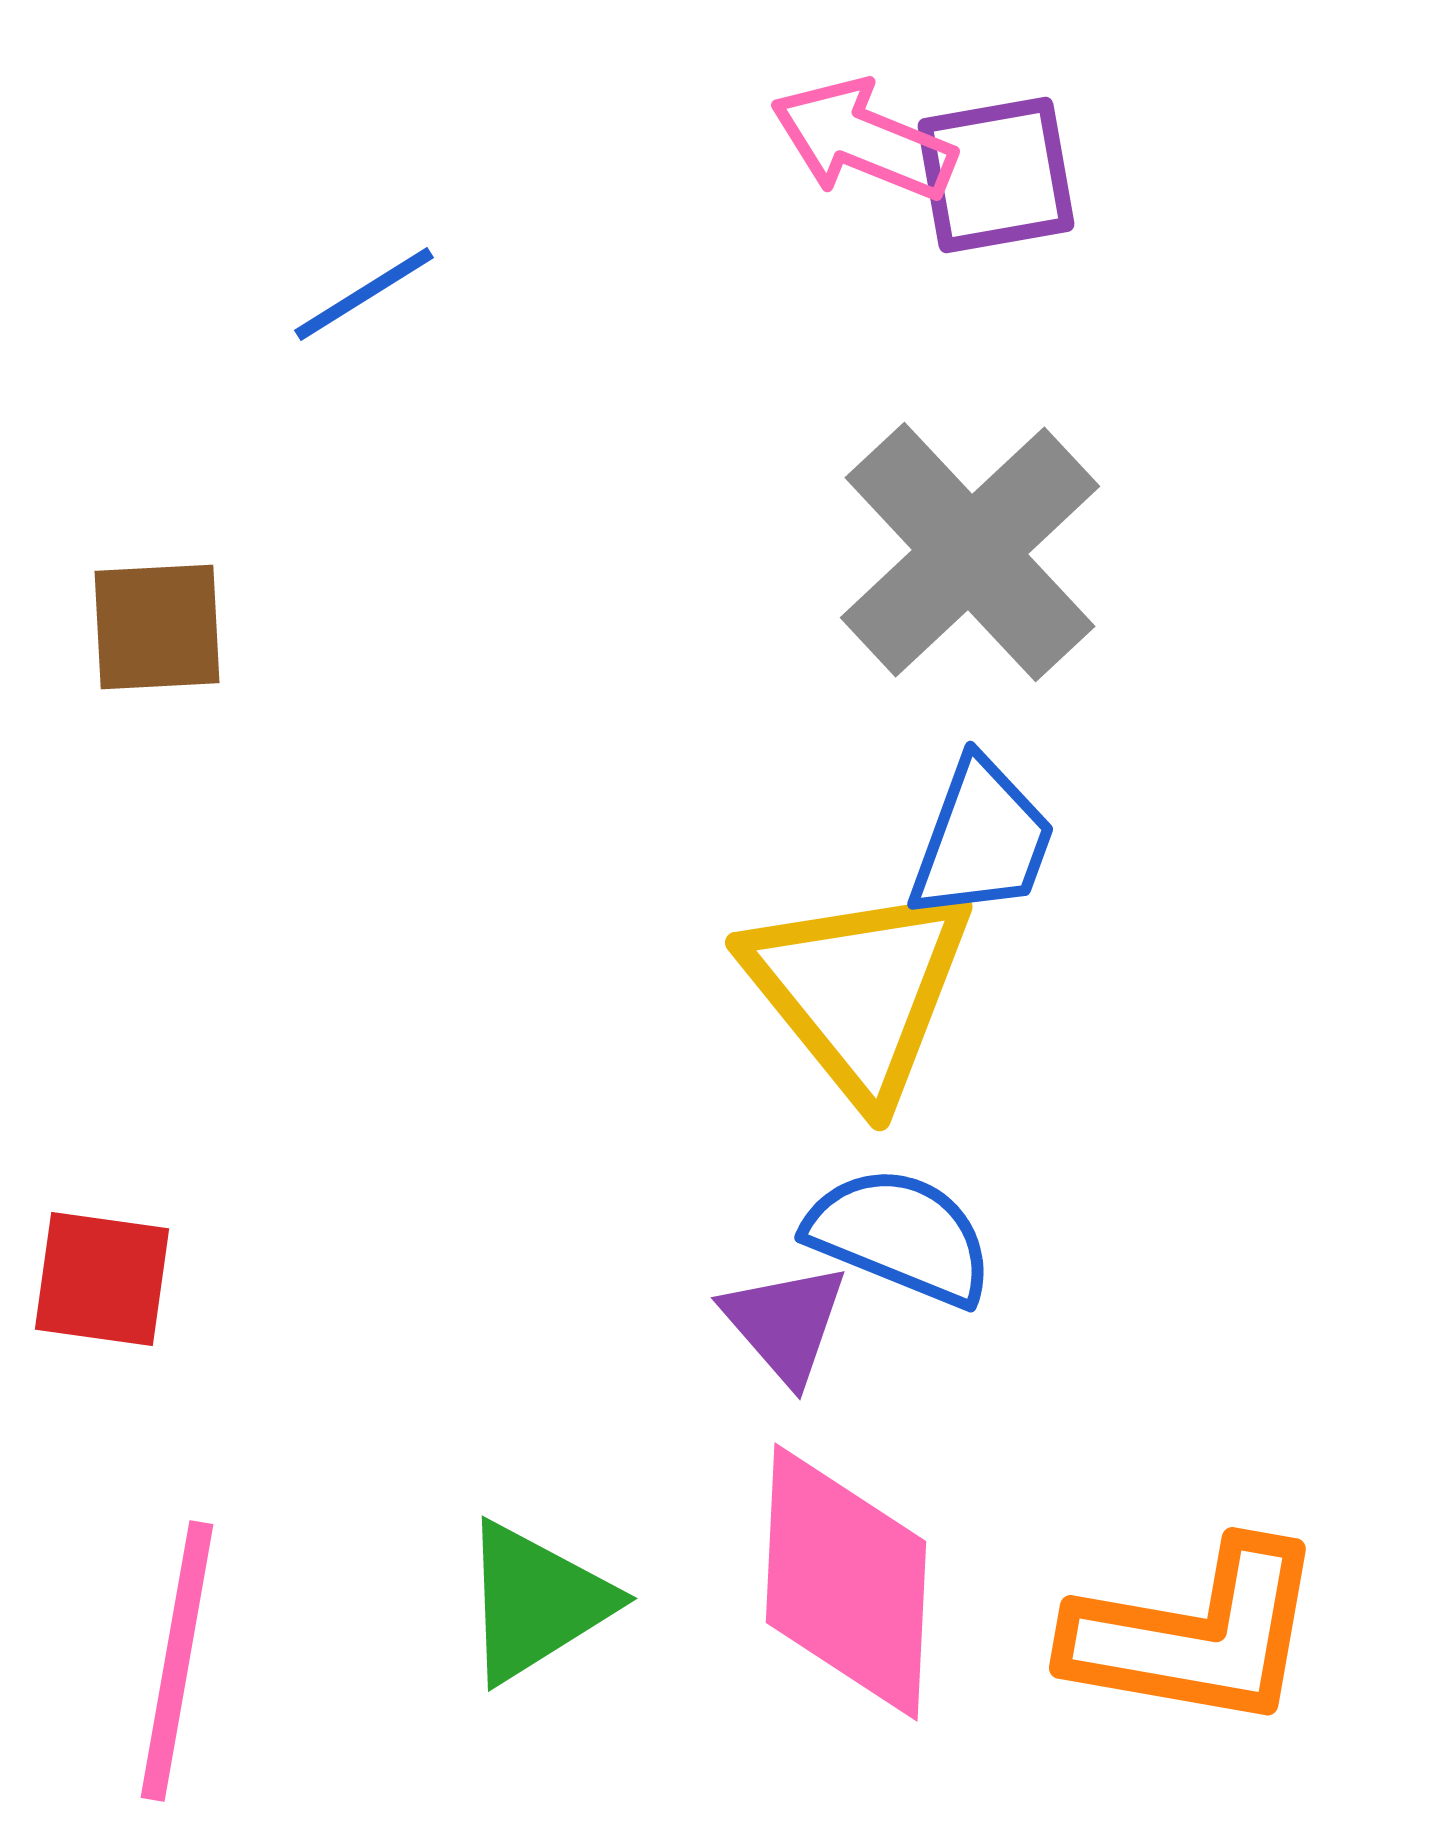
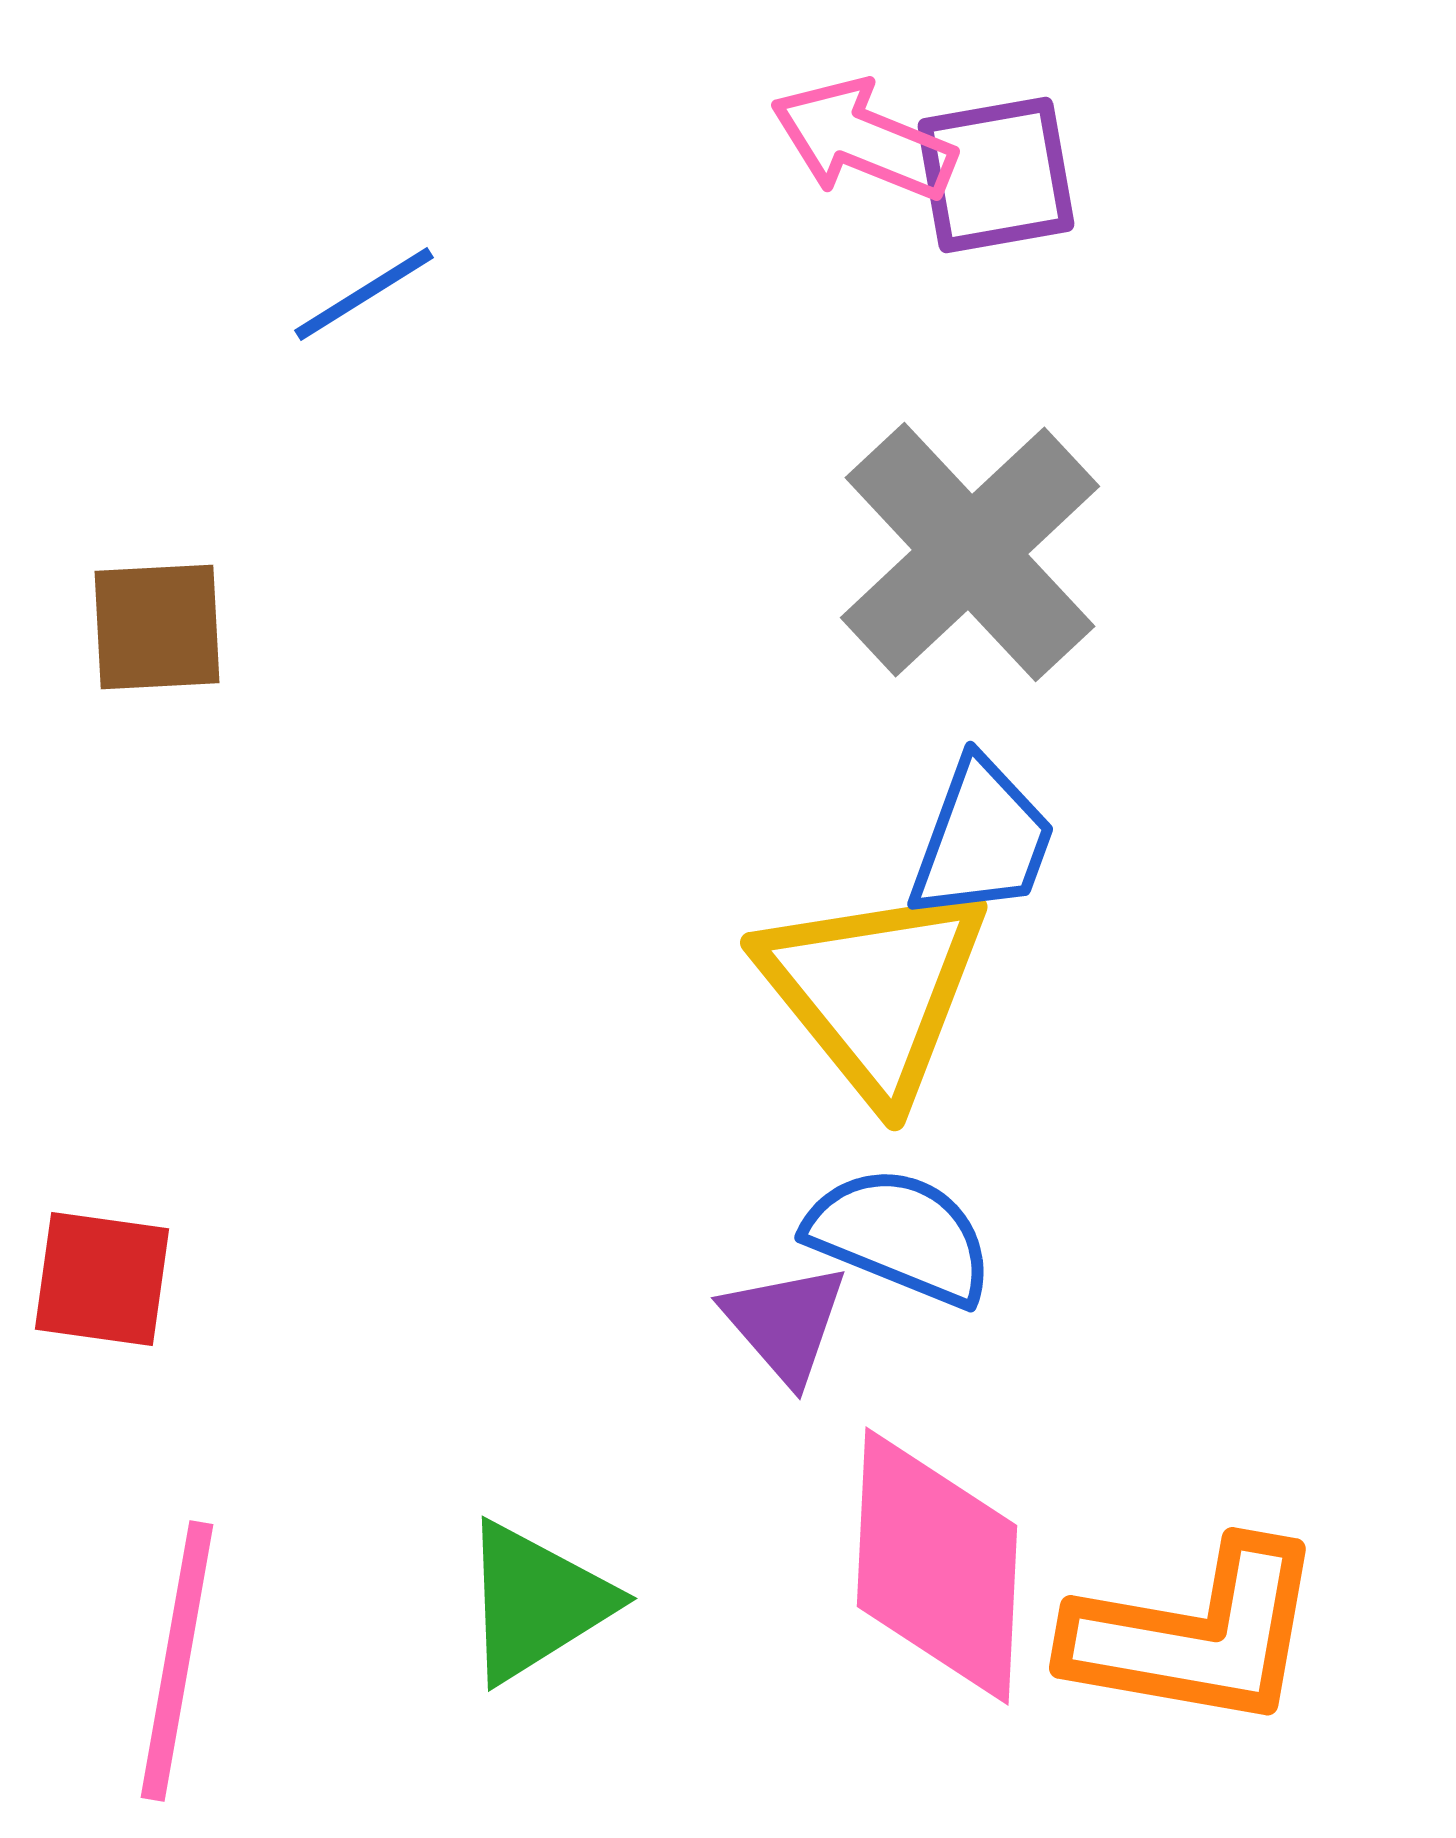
yellow triangle: moved 15 px right
pink diamond: moved 91 px right, 16 px up
